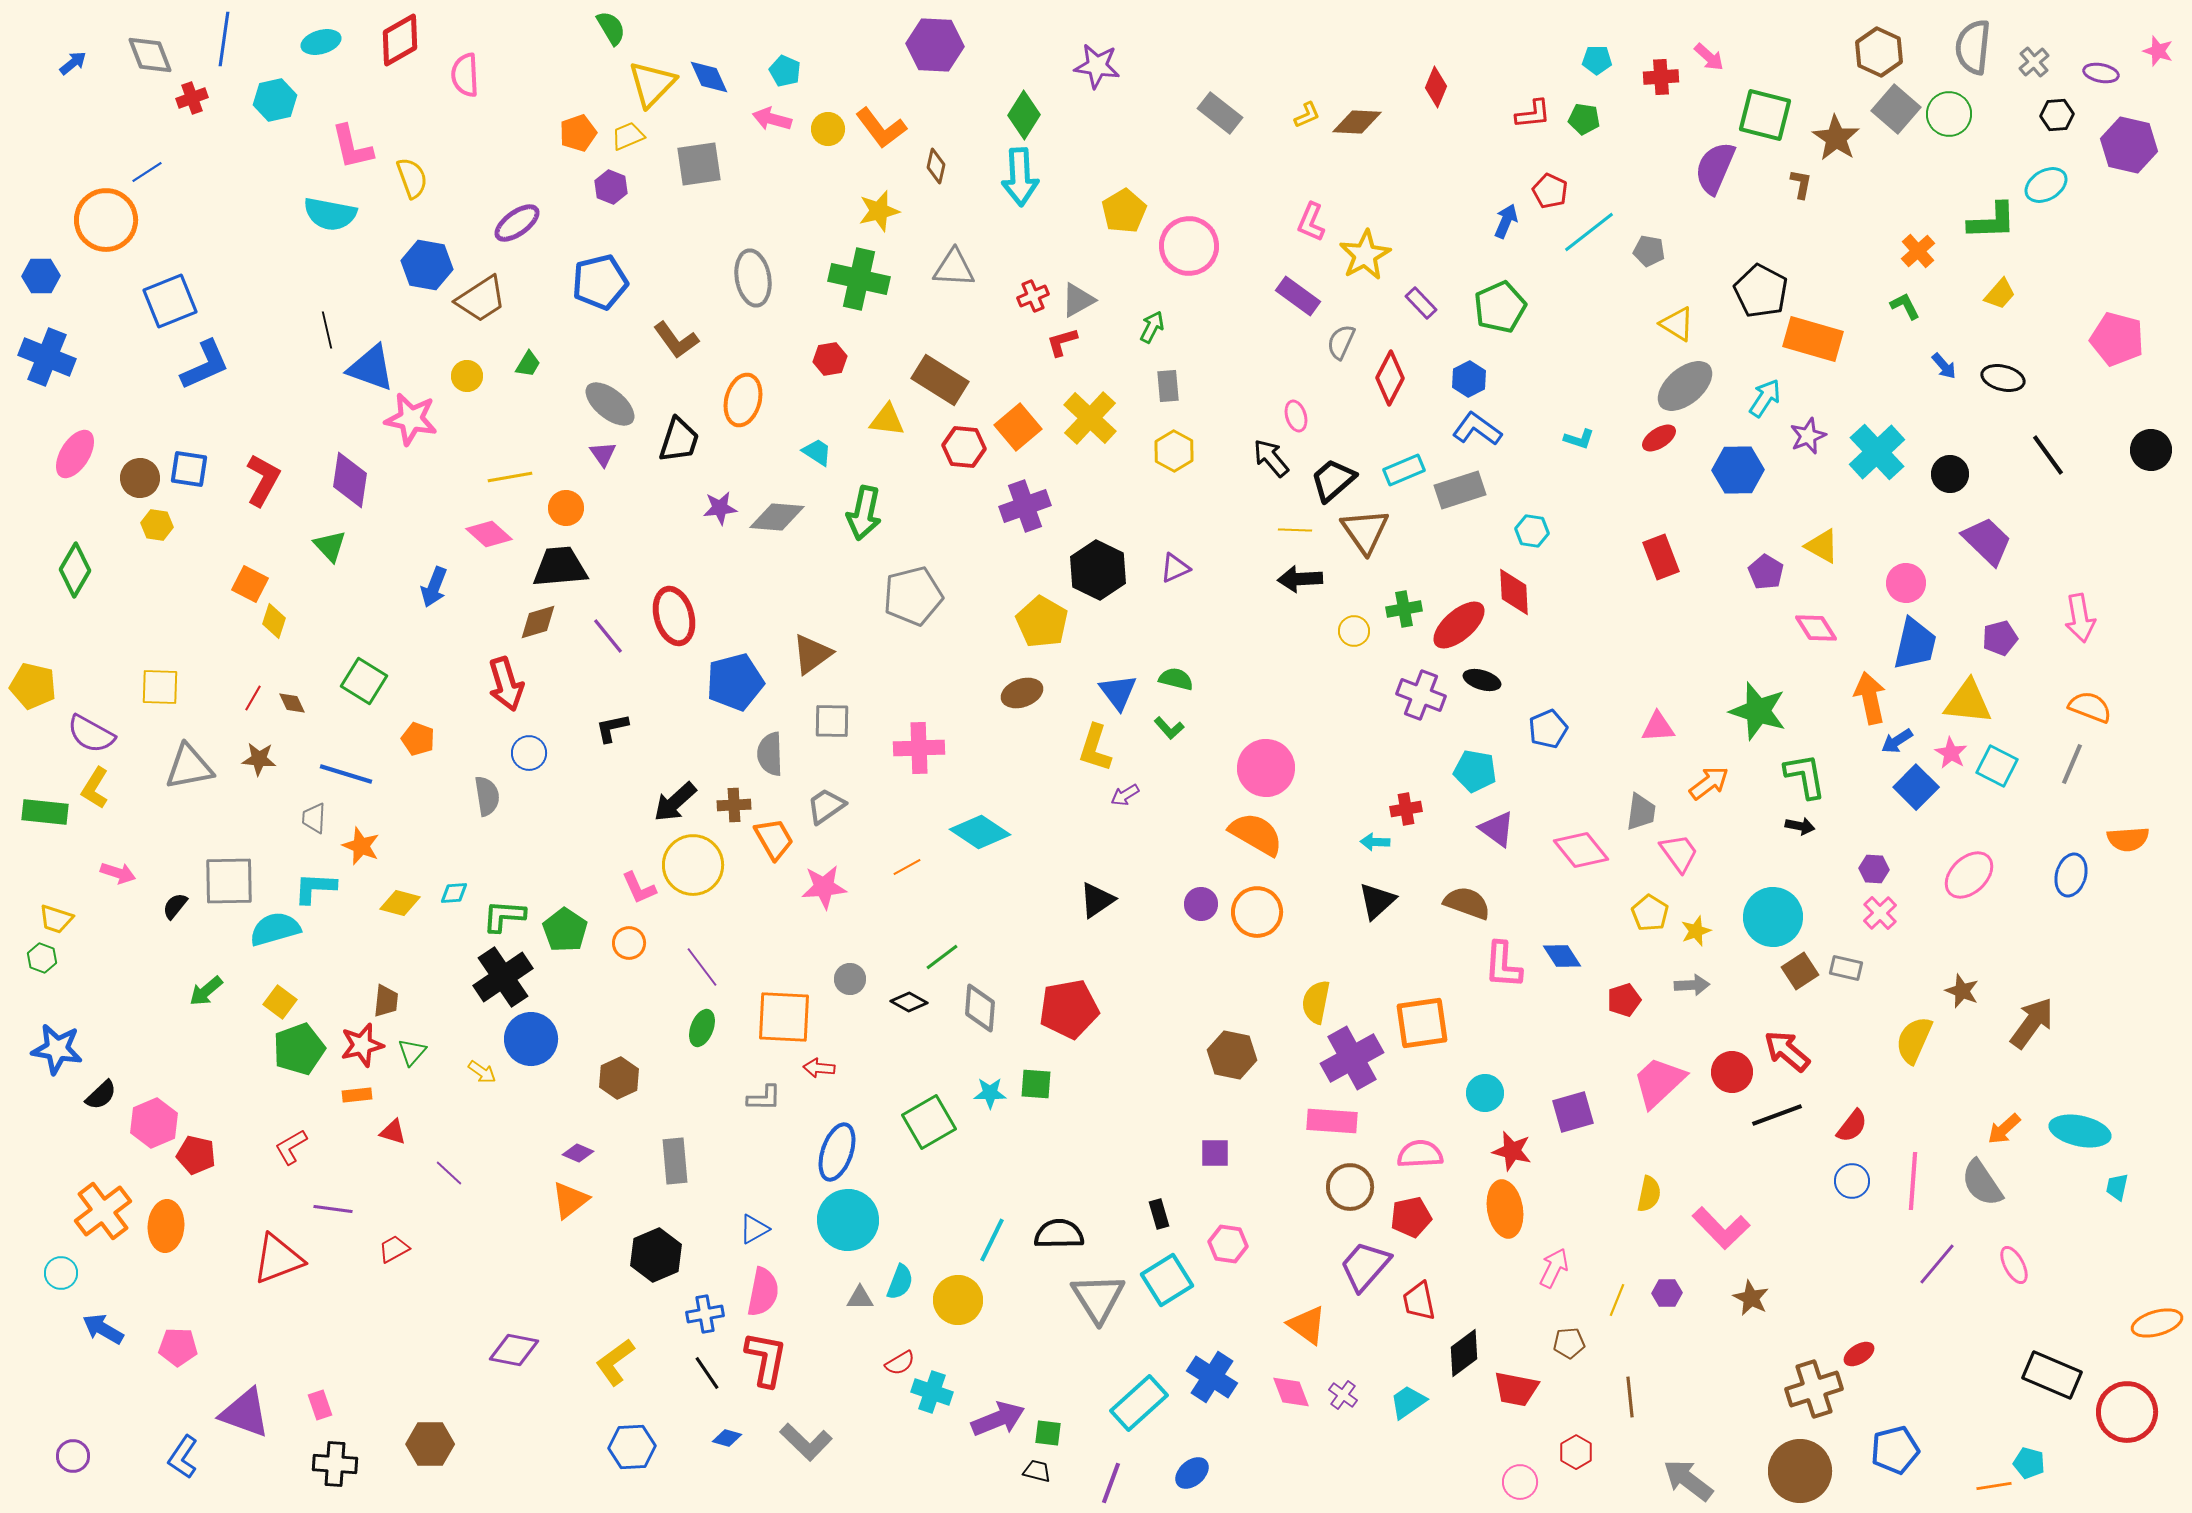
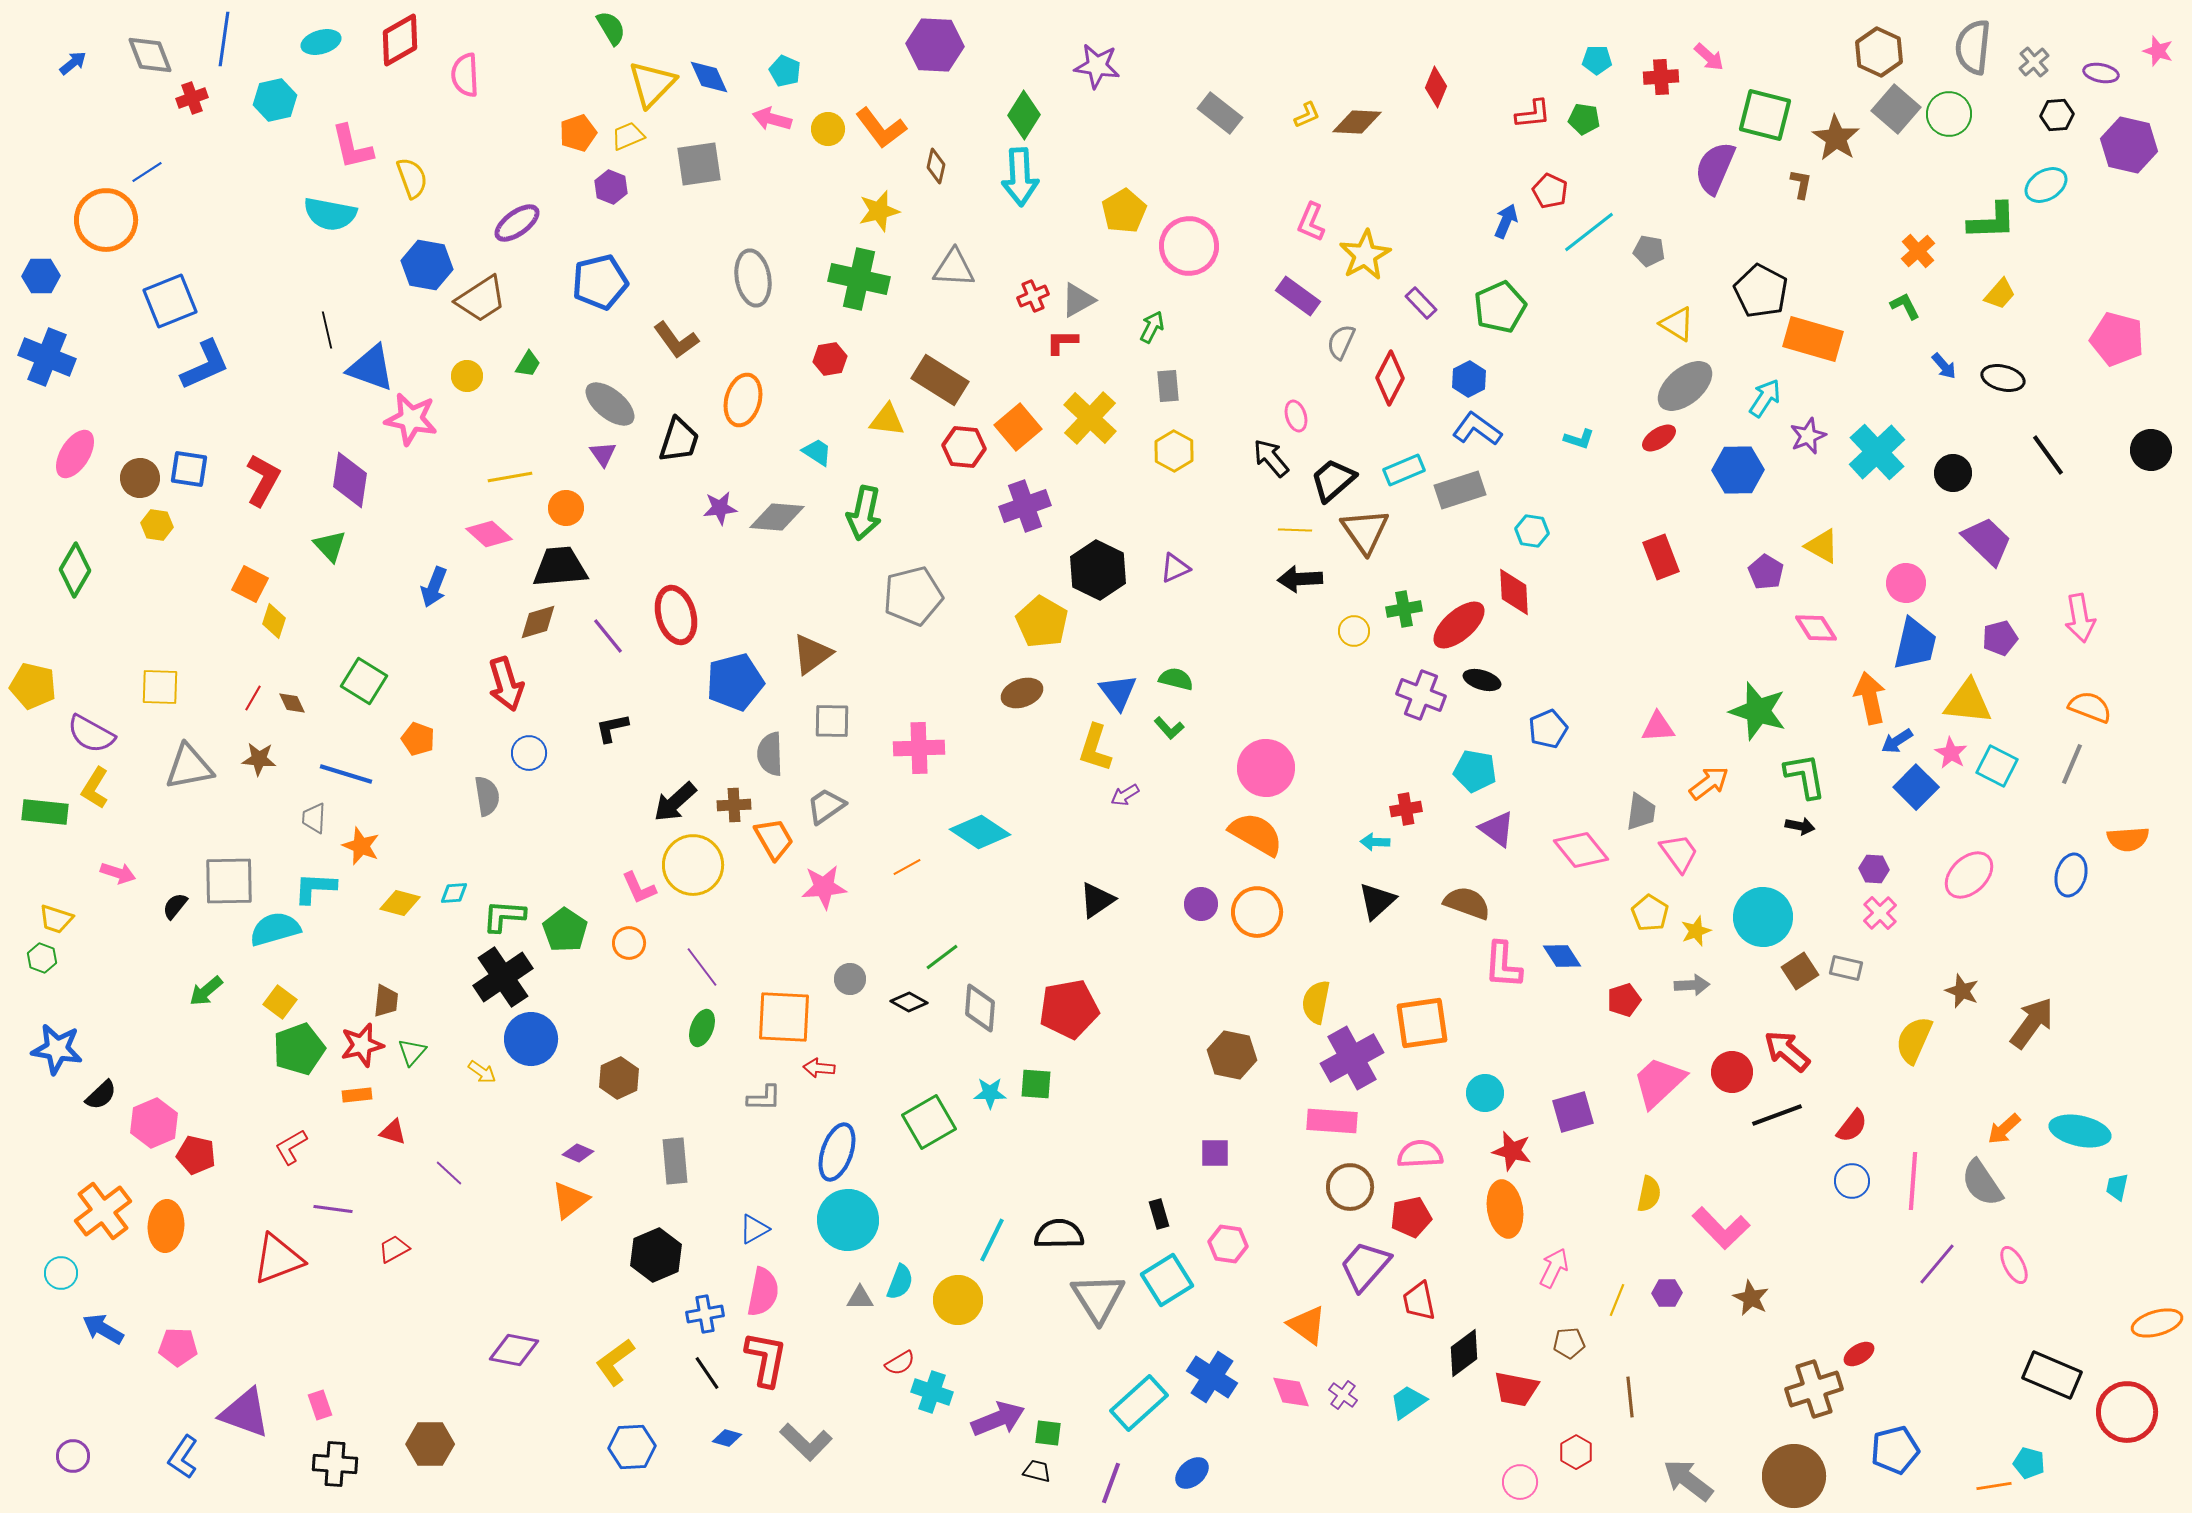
red L-shape at (1062, 342): rotated 16 degrees clockwise
black circle at (1950, 474): moved 3 px right, 1 px up
red ellipse at (674, 616): moved 2 px right, 1 px up
cyan circle at (1773, 917): moved 10 px left
brown circle at (1800, 1471): moved 6 px left, 5 px down
